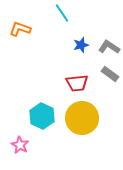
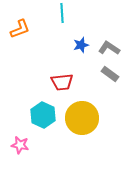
cyan line: rotated 30 degrees clockwise
orange L-shape: rotated 140 degrees clockwise
gray L-shape: moved 1 px down
red trapezoid: moved 15 px left, 1 px up
cyan hexagon: moved 1 px right, 1 px up
pink star: rotated 18 degrees counterclockwise
